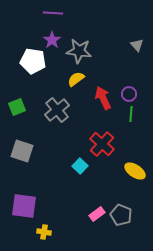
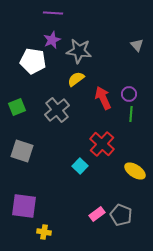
purple star: rotated 12 degrees clockwise
